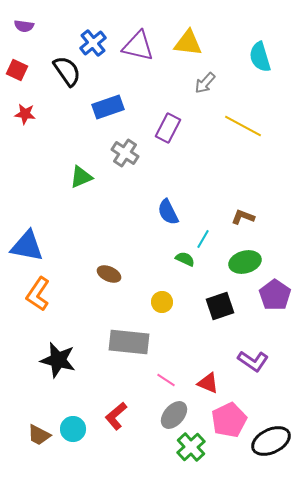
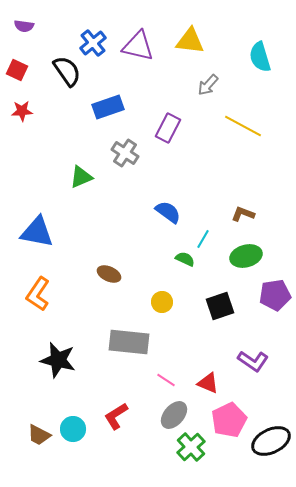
yellow triangle: moved 2 px right, 2 px up
gray arrow: moved 3 px right, 2 px down
red star: moved 3 px left, 3 px up; rotated 10 degrees counterclockwise
blue semicircle: rotated 152 degrees clockwise
brown L-shape: moved 3 px up
blue triangle: moved 10 px right, 14 px up
green ellipse: moved 1 px right, 6 px up
purple pentagon: rotated 28 degrees clockwise
red L-shape: rotated 8 degrees clockwise
